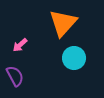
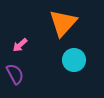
cyan circle: moved 2 px down
purple semicircle: moved 2 px up
